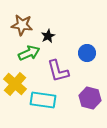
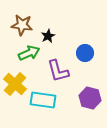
blue circle: moved 2 px left
